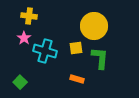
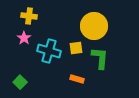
cyan cross: moved 4 px right
